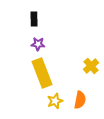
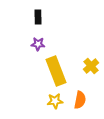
black rectangle: moved 4 px right, 2 px up
yellow rectangle: moved 14 px right, 2 px up
yellow star: rotated 14 degrees clockwise
